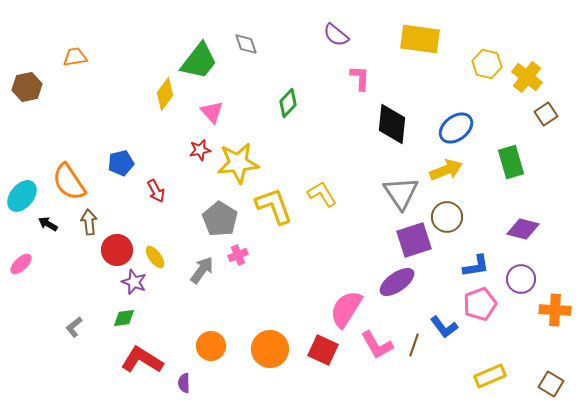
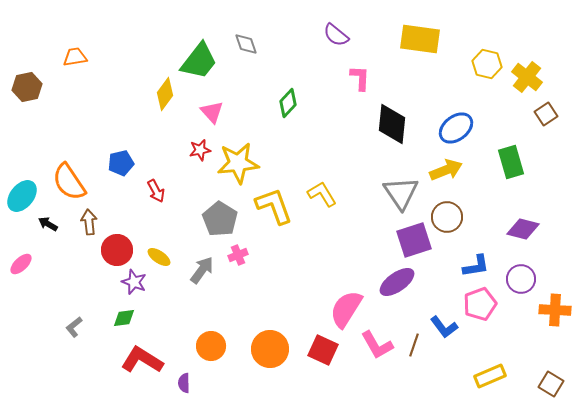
yellow ellipse at (155, 257): moved 4 px right; rotated 20 degrees counterclockwise
